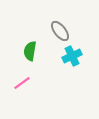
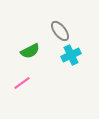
green semicircle: rotated 126 degrees counterclockwise
cyan cross: moved 1 px left, 1 px up
